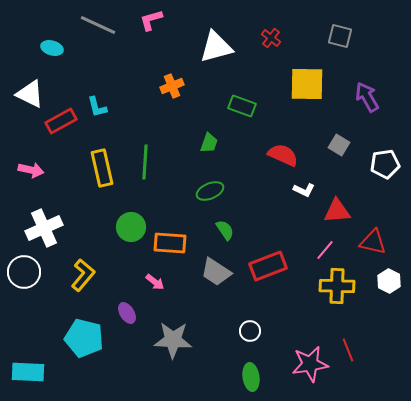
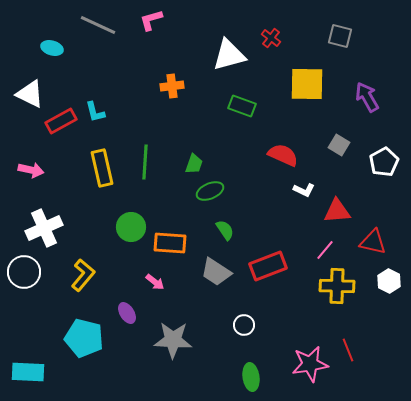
white triangle at (216, 47): moved 13 px right, 8 px down
orange cross at (172, 86): rotated 15 degrees clockwise
cyan L-shape at (97, 107): moved 2 px left, 5 px down
green trapezoid at (209, 143): moved 15 px left, 21 px down
white pentagon at (385, 164): moved 1 px left, 2 px up; rotated 20 degrees counterclockwise
white circle at (250, 331): moved 6 px left, 6 px up
